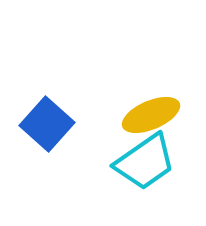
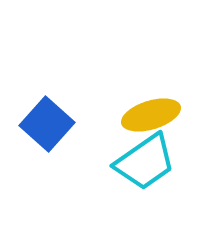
yellow ellipse: rotated 6 degrees clockwise
